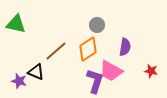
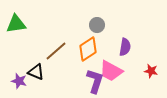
green triangle: rotated 20 degrees counterclockwise
